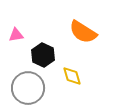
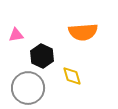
orange semicircle: rotated 36 degrees counterclockwise
black hexagon: moved 1 px left, 1 px down
